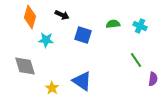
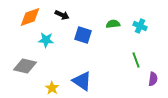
orange diamond: rotated 55 degrees clockwise
green line: rotated 14 degrees clockwise
gray diamond: rotated 60 degrees counterclockwise
